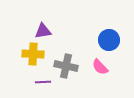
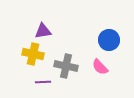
yellow cross: rotated 10 degrees clockwise
